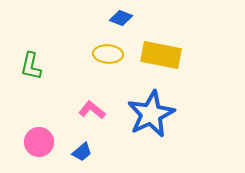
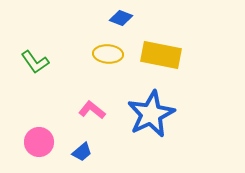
green L-shape: moved 4 px right, 4 px up; rotated 48 degrees counterclockwise
